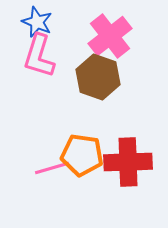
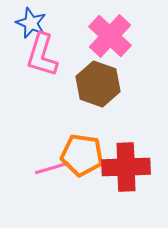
blue star: moved 6 px left, 1 px down
pink cross: rotated 9 degrees counterclockwise
pink L-shape: moved 3 px right, 1 px up
brown hexagon: moved 7 px down
red cross: moved 2 px left, 5 px down
